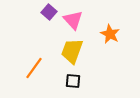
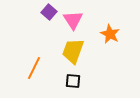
pink triangle: rotated 10 degrees clockwise
yellow trapezoid: moved 1 px right
orange line: rotated 10 degrees counterclockwise
